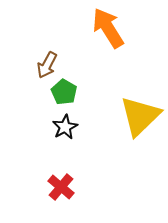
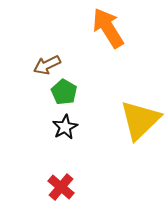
brown arrow: rotated 36 degrees clockwise
yellow triangle: moved 4 px down
